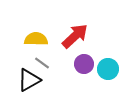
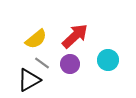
yellow semicircle: rotated 140 degrees clockwise
purple circle: moved 14 px left
cyan circle: moved 9 px up
